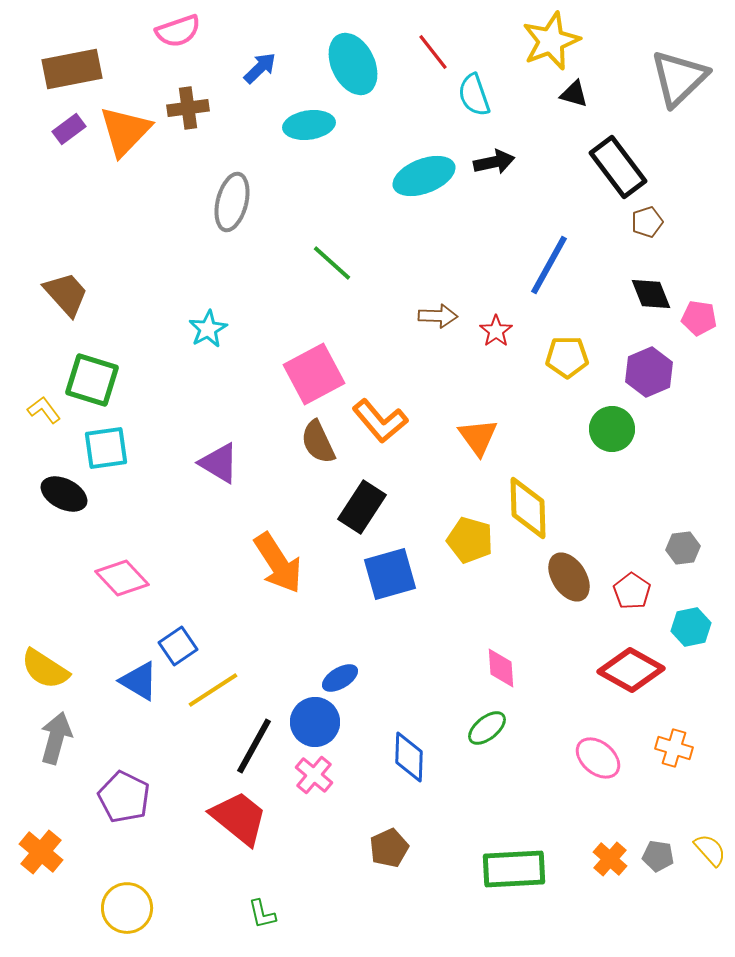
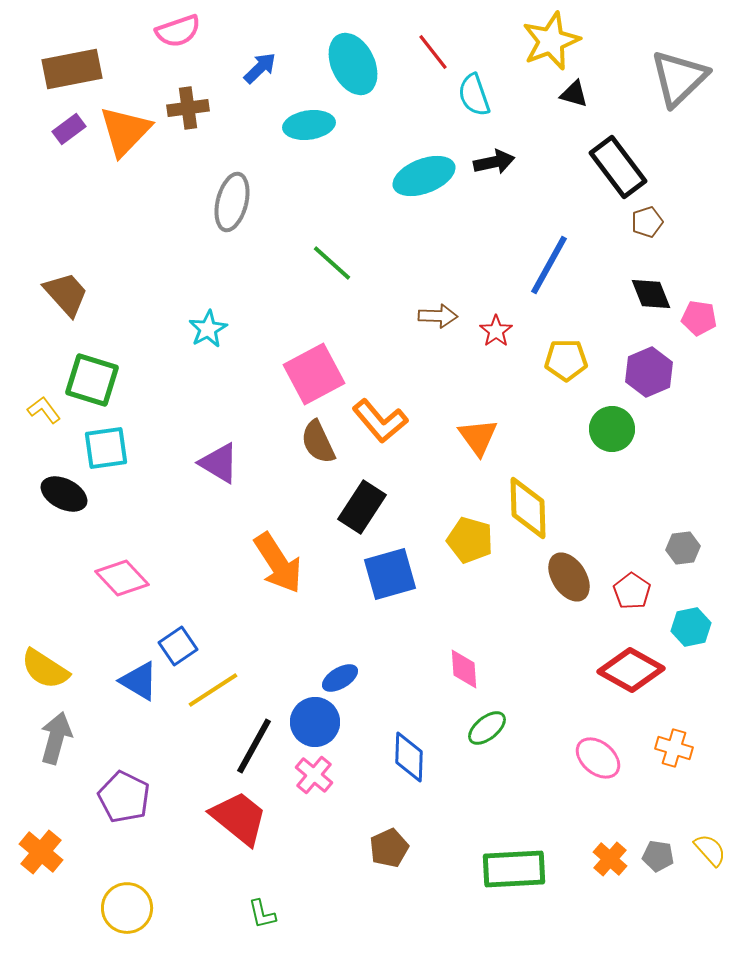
yellow pentagon at (567, 357): moved 1 px left, 3 px down
pink diamond at (501, 668): moved 37 px left, 1 px down
